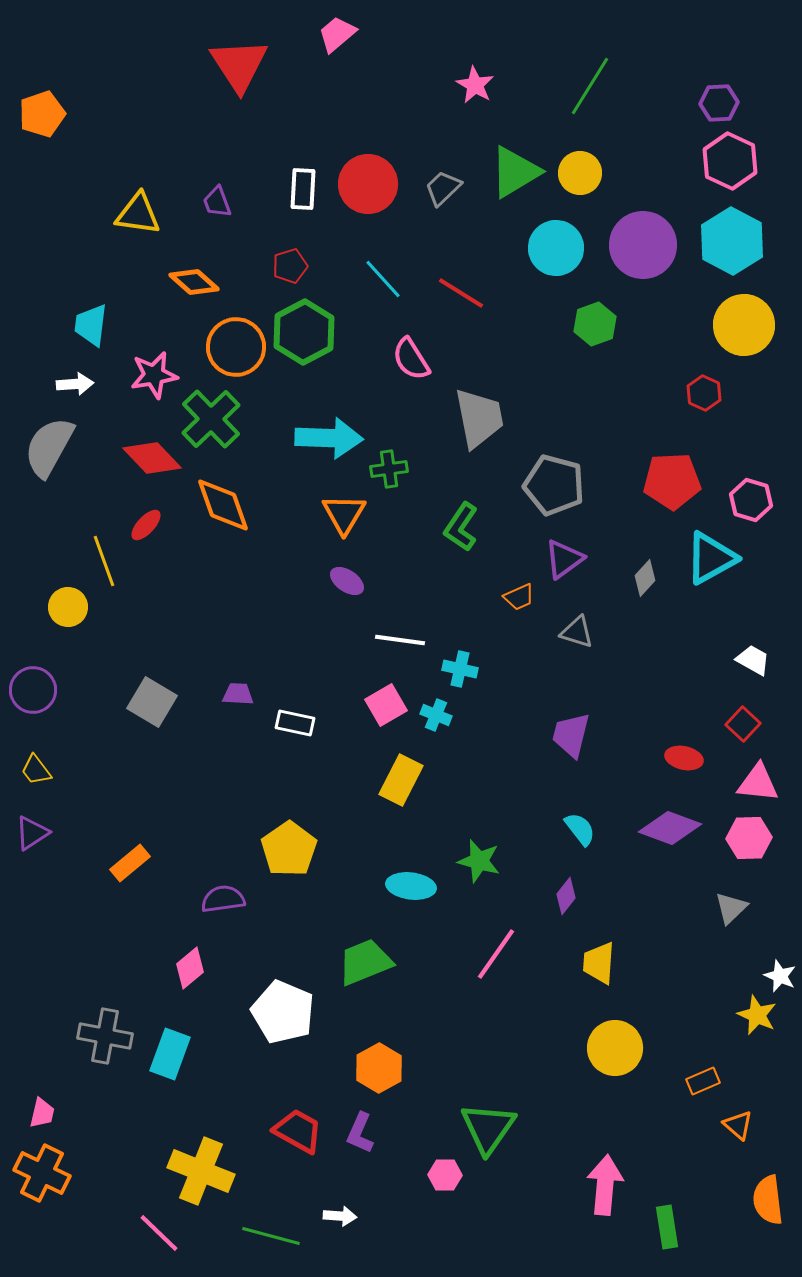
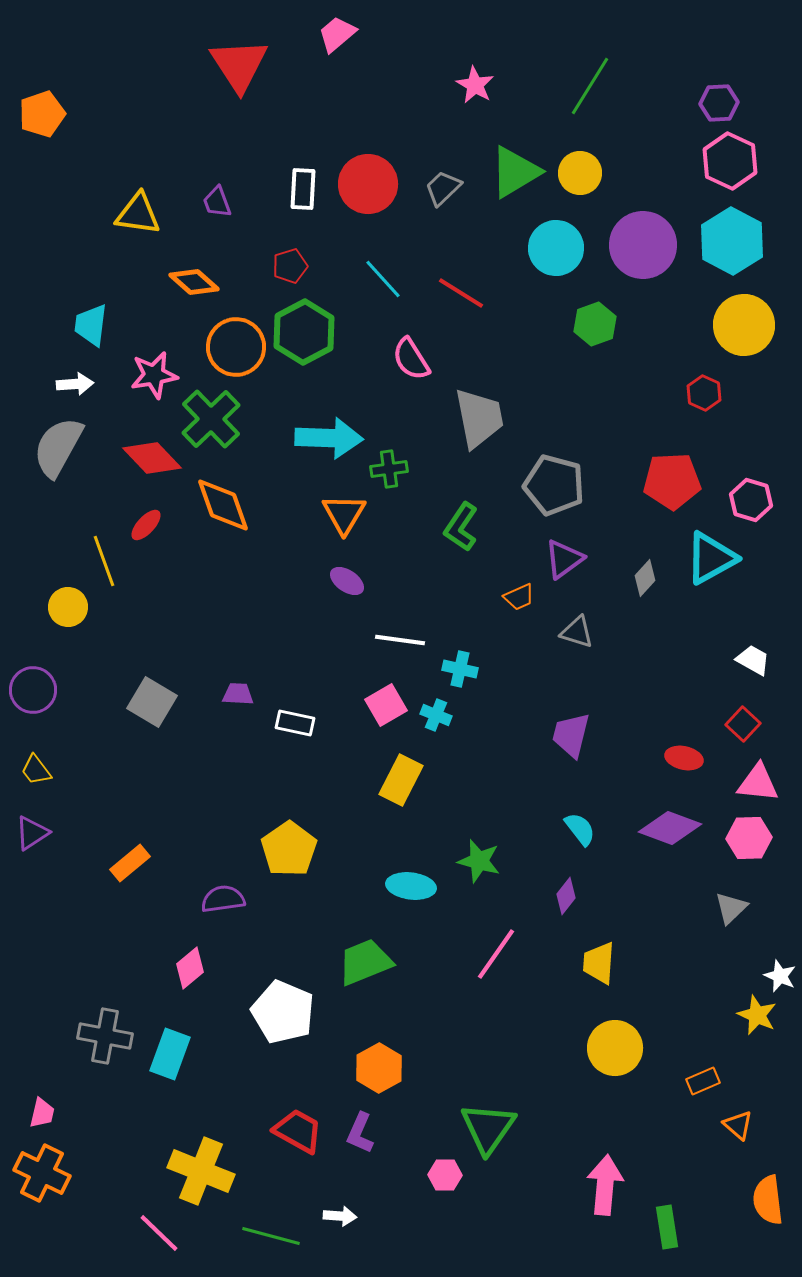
gray semicircle at (49, 447): moved 9 px right
